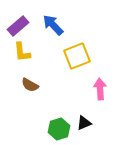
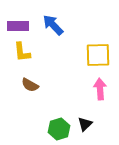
purple rectangle: rotated 40 degrees clockwise
yellow square: moved 21 px right, 1 px up; rotated 20 degrees clockwise
black triangle: moved 1 px right, 1 px down; rotated 21 degrees counterclockwise
